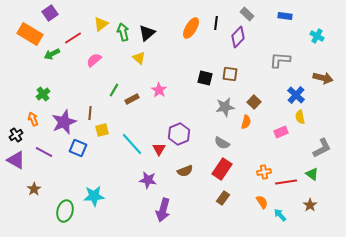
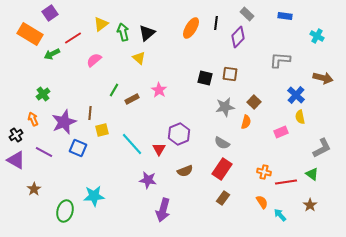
orange cross at (264, 172): rotated 24 degrees clockwise
